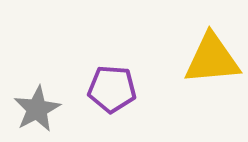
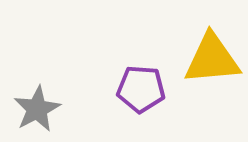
purple pentagon: moved 29 px right
